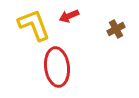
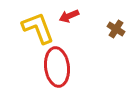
yellow L-shape: moved 4 px right, 3 px down
brown cross: rotated 30 degrees counterclockwise
